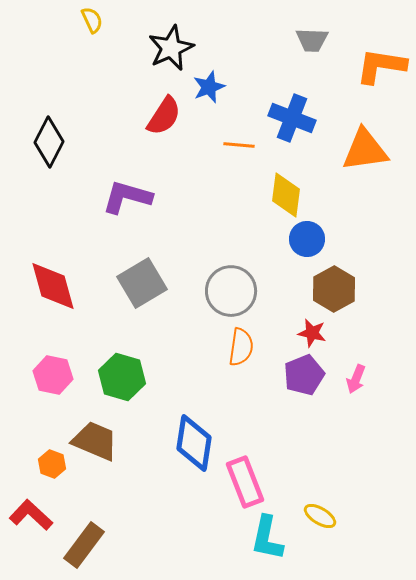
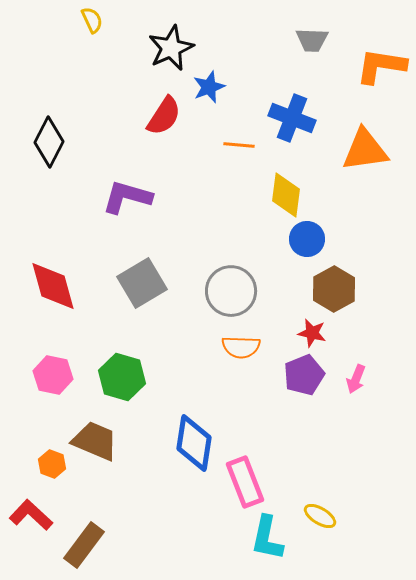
orange semicircle: rotated 84 degrees clockwise
